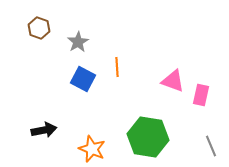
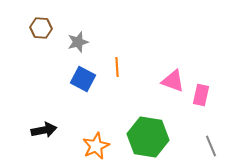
brown hexagon: moved 2 px right; rotated 15 degrees counterclockwise
gray star: rotated 15 degrees clockwise
orange star: moved 4 px right, 3 px up; rotated 24 degrees clockwise
